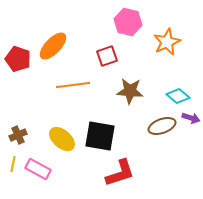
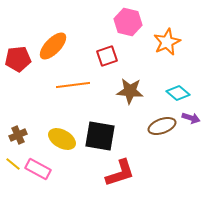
red pentagon: rotated 25 degrees counterclockwise
cyan diamond: moved 3 px up
yellow ellipse: rotated 12 degrees counterclockwise
yellow line: rotated 63 degrees counterclockwise
